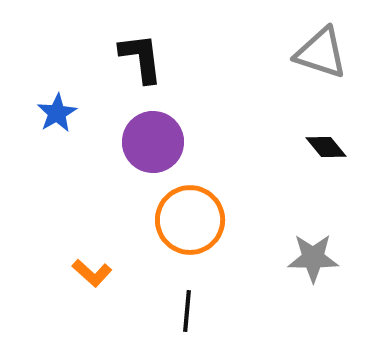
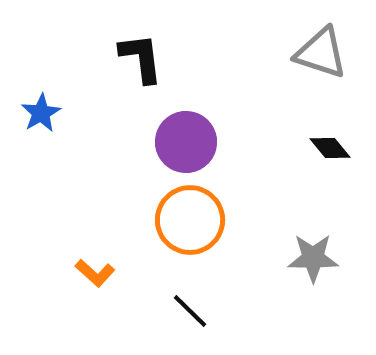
blue star: moved 16 px left
purple circle: moved 33 px right
black diamond: moved 4 px right, 1 px down
orange L-shape: moved 3 px right
black line: moved 3 px right; rotated 51 degrees counterclockwise
